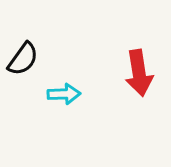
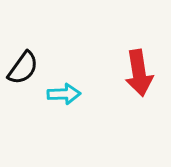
black semicircle: moved 9 px down
